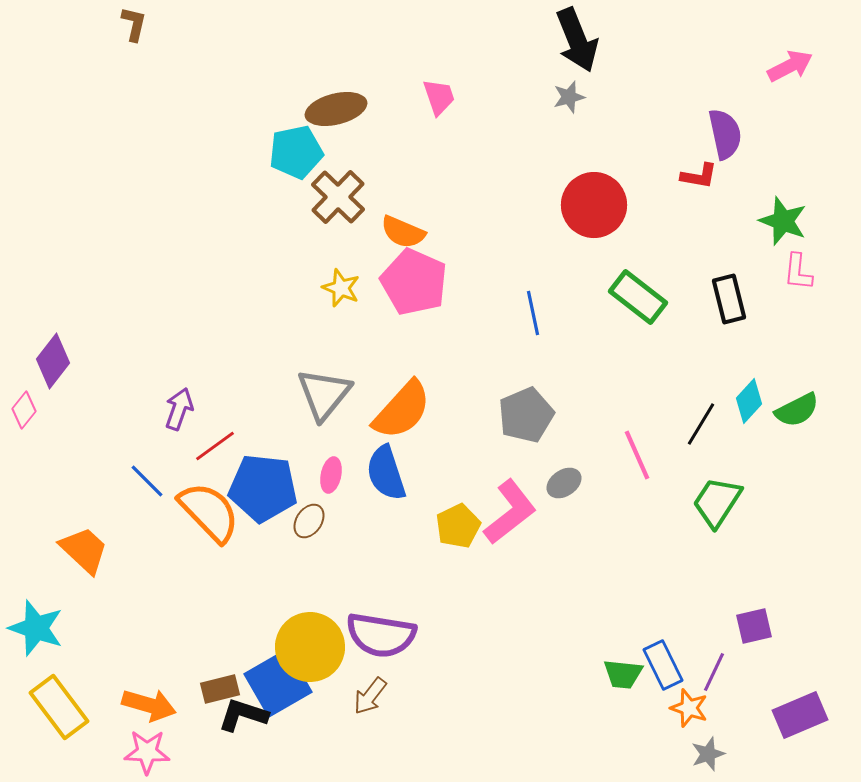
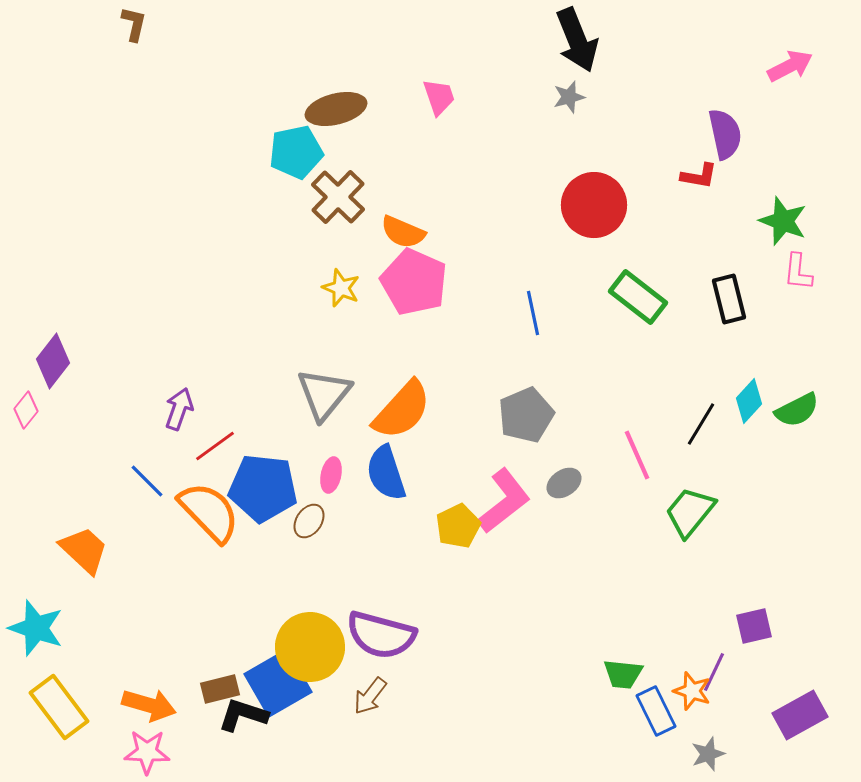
pink diamond at (24, 410): moved 2 px right
green trapezoid at (717, 502): moved 27 px left, 10 px down; rotated 6 degrees clockwise
pink L-shape at (510, 512): moved 6 px left, 11 px up
purple semicircle at (381, 635): rotated 6 degrees clockwise
blue rectangle at (663, 665): moved 7 px left, 46 px down
orange star at (689, 708): moved 3 px right, 17 px up
purple rectangle at (800, 715): rotated 6 degrees counterclockwise
